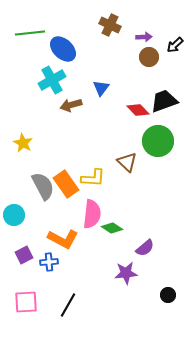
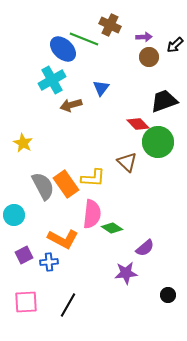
green line: moved 54 px right, 6 px down; rotated 28 degrees clockwise
red diamond: moved 14 px down
green circle: moved 1 px down
